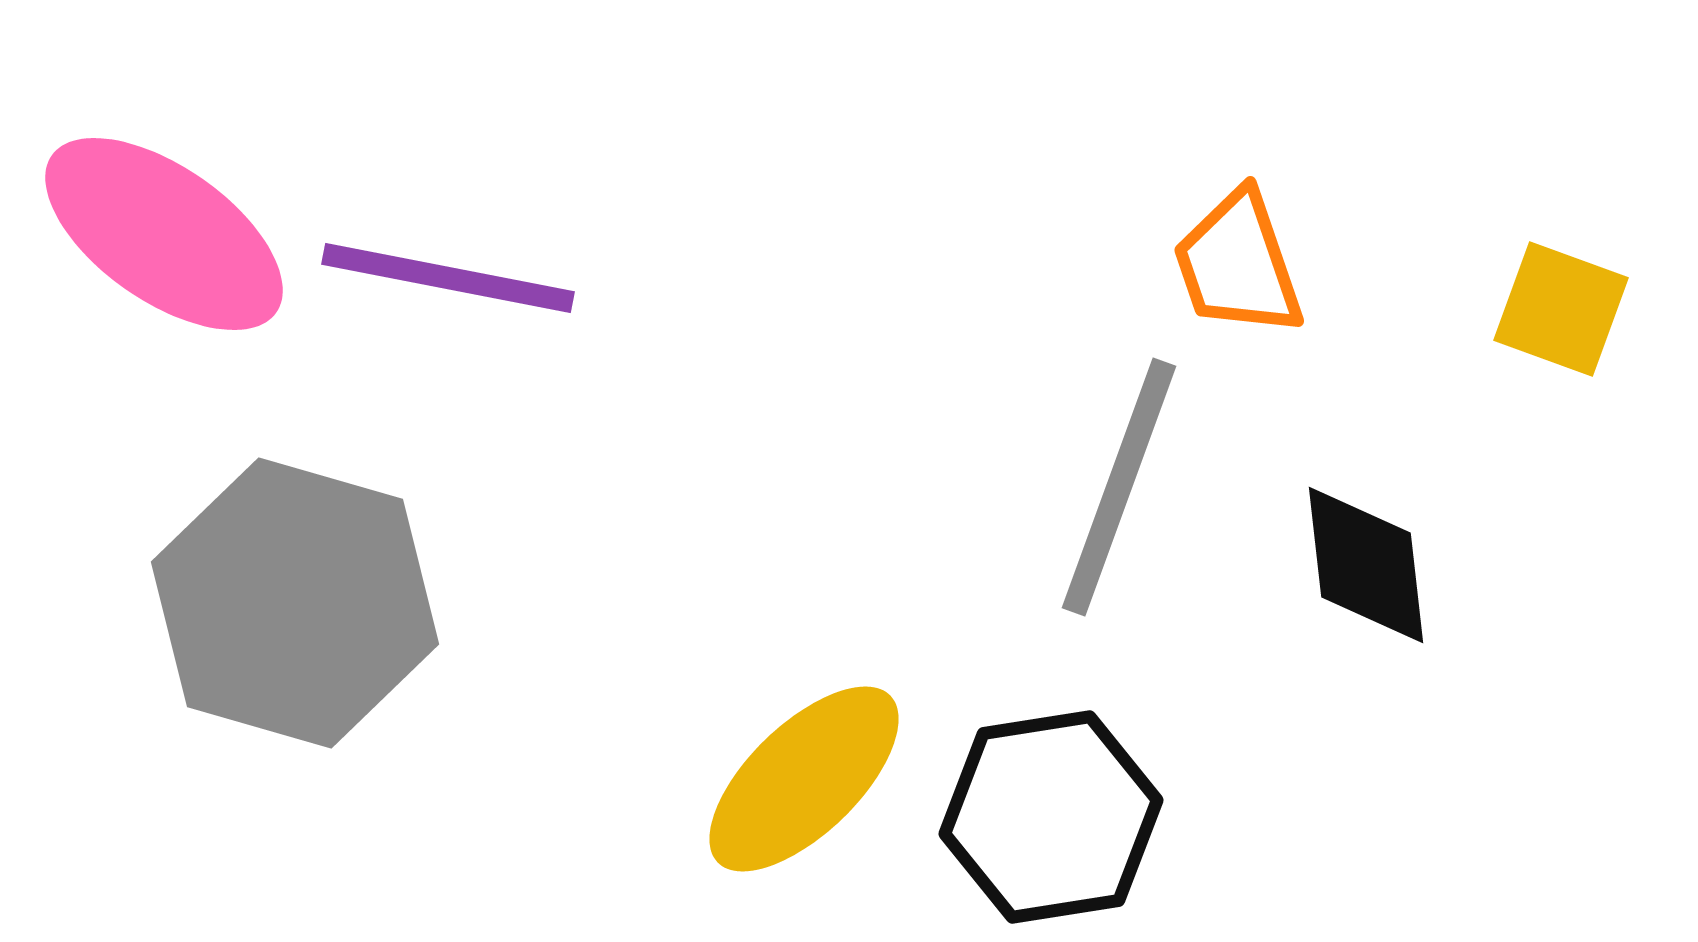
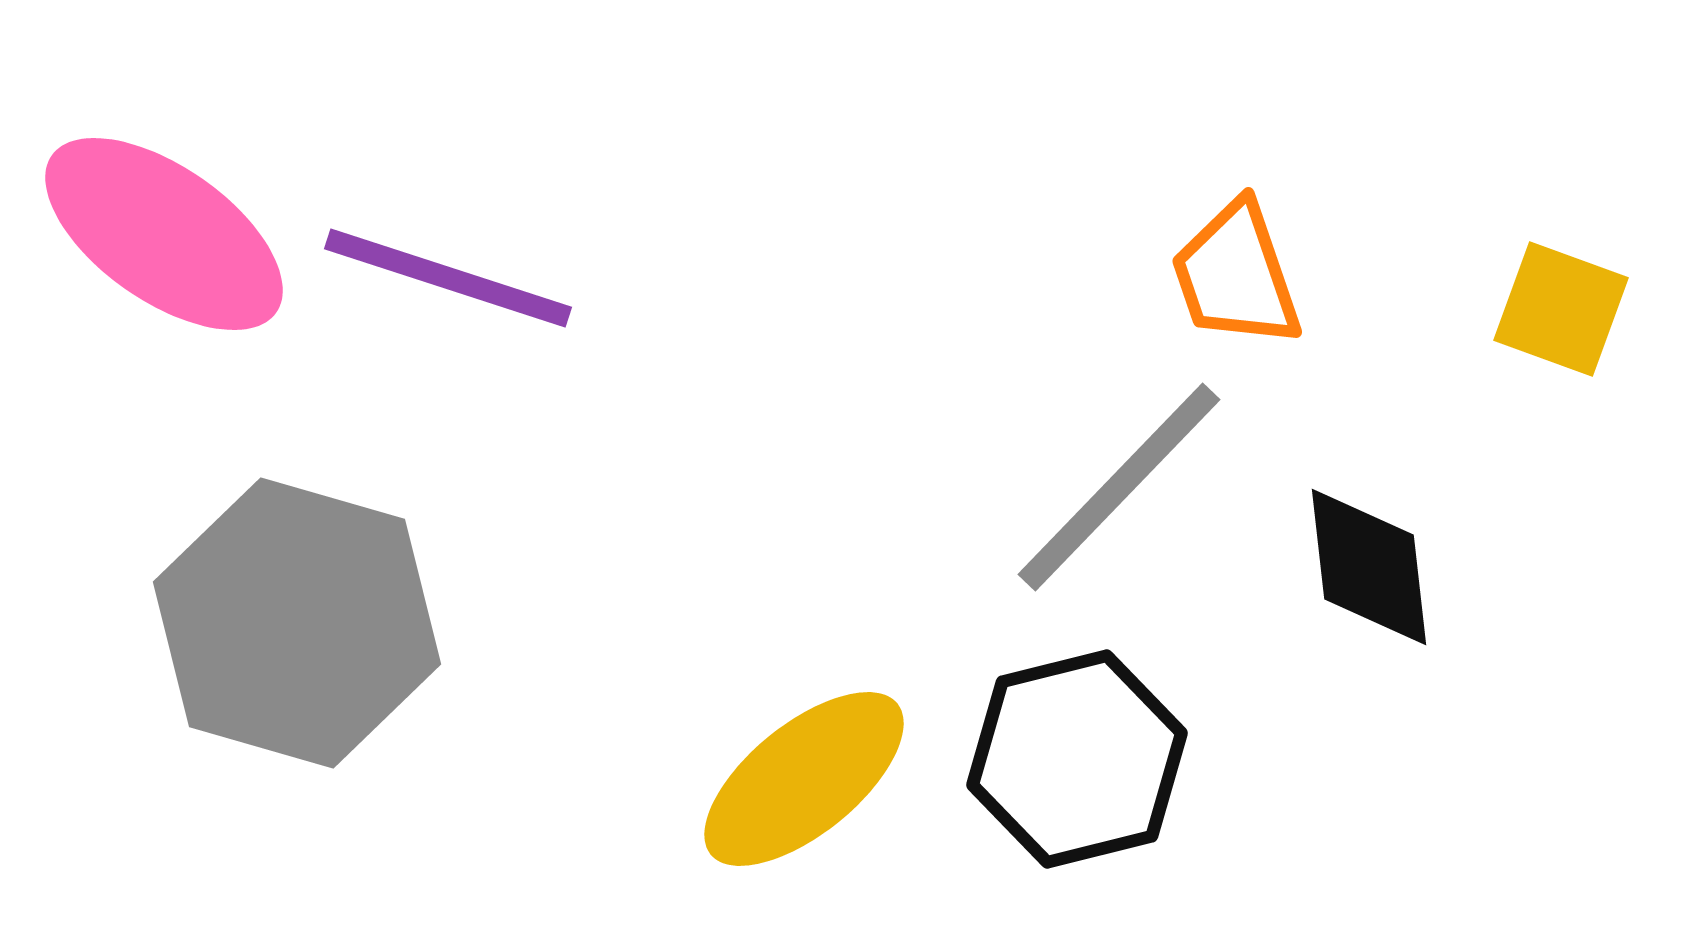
orange trapezoid: moved 2 px left, 11 px down
purple line: rotated 7 degrees clockwise
gray line: rotated 24 degrees clockwise
black diamond: moved 3 px right, 2 px down
gray hexagon: moved 2 px right, 20 px down
yellow ellipse: rotated 5 degrees clockwise
black hexagon: moved 26 px right, 58 px up; rotated 5 degrees counterclockwise
